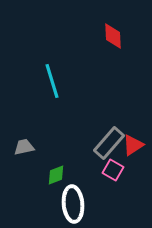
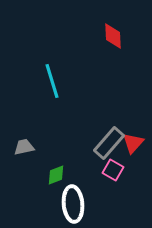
red triangle: moved 2 px up; rotated 15 degrees counterclockwise
